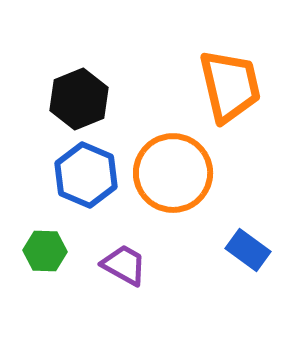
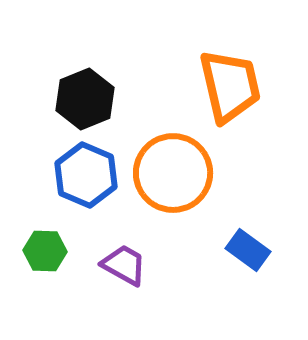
black hexagon: moved 6 px right
